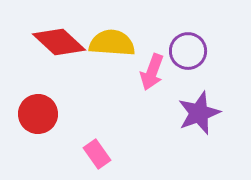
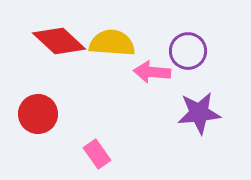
red diamond: moved 1 px up
pink arrow: rotated 75 degrees clockwise
purple star: rotated 15 degrees clockwise
